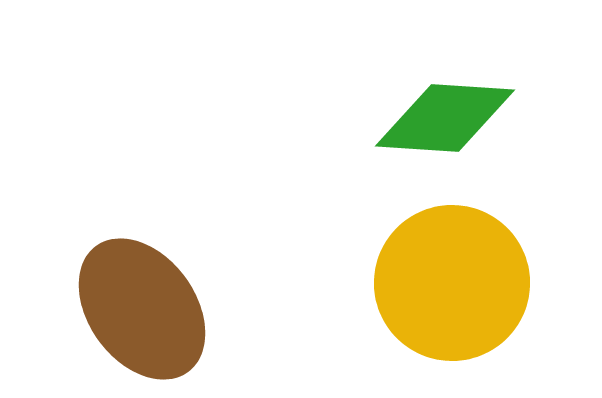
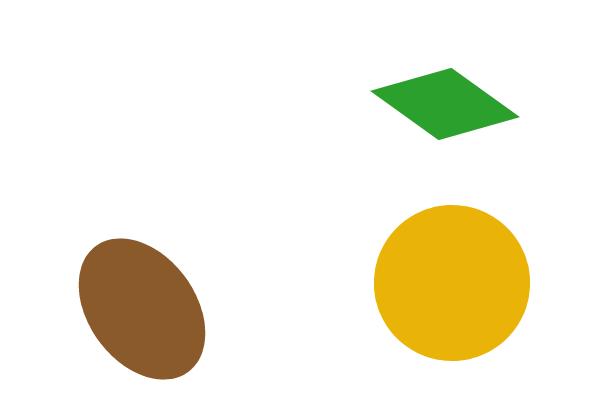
green diamond: moved 14 px up; rotated 32 degrees clockwise
